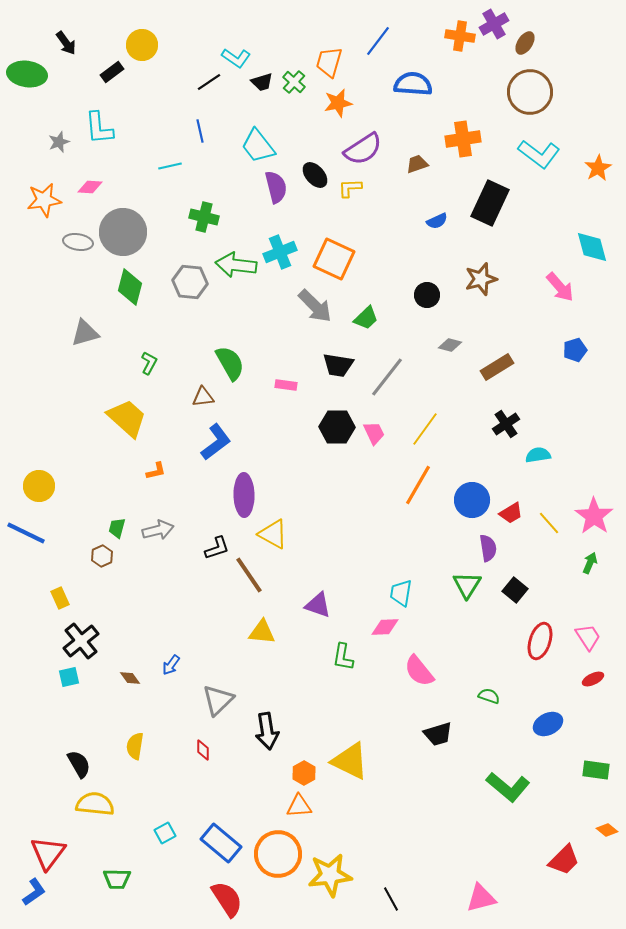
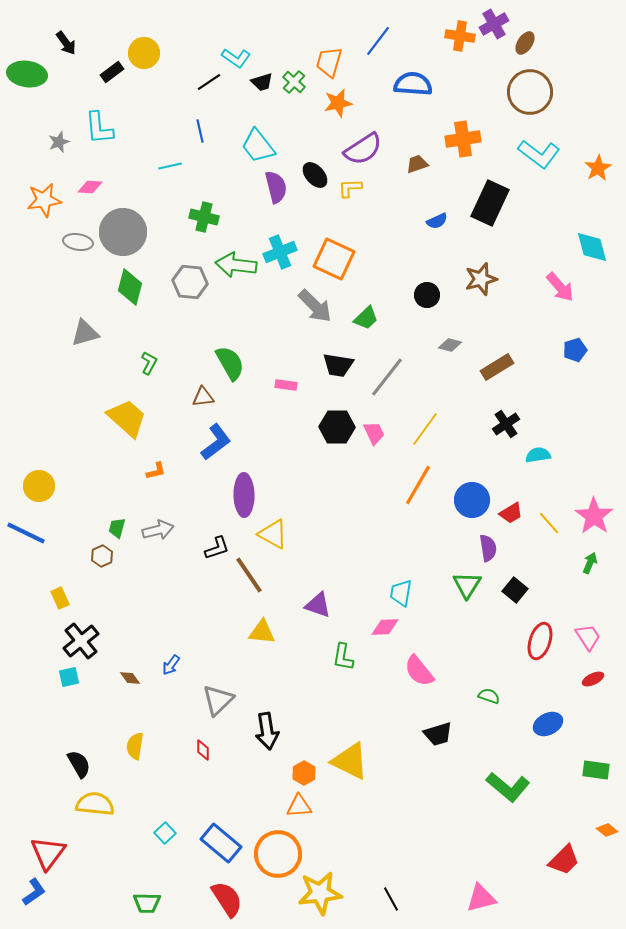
yellow circle at (142, 45): moved 2 px right, 8 px down
cyan square at (165, 833): rotated 15 degrees counterclockwise
yellow star at (330, 875): moved 10 px left, 18 px down
green trapezoid at (117, 879): moved 30 px right, 24 px down
